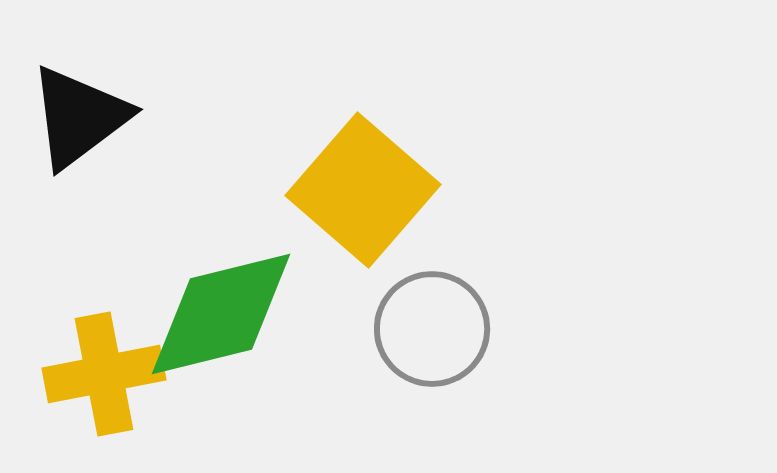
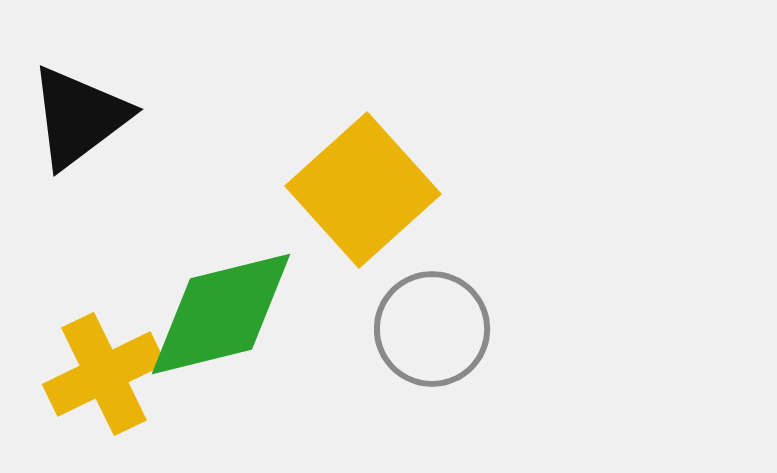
yellow square: rotated 7 degrees clockwise
yellow cross: rotated 15 degrees counterclockwise
